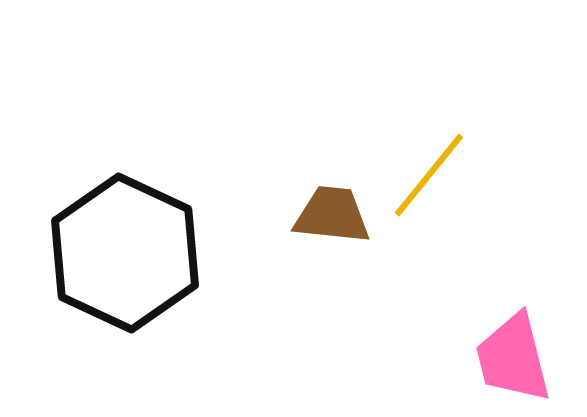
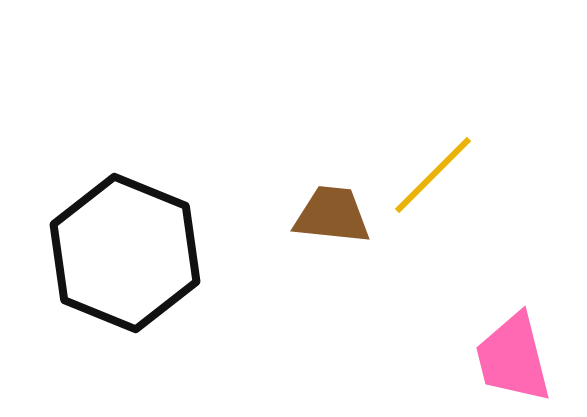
yellow line: moved 4 px right; rotated 6 degrees clockwise
black hexagon: rotated 3 degrees counterclockwise
